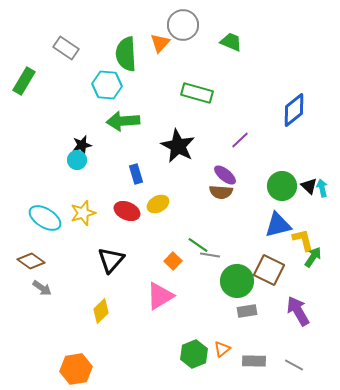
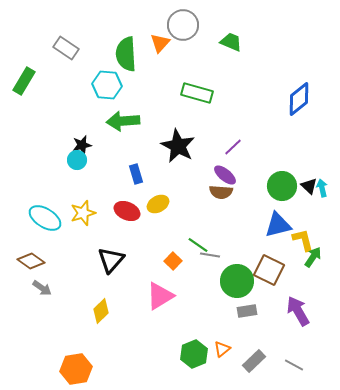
blue diamond at (294, 110): moved 5 px right, 11 px up
purple line at (240, 140): moved 7 px left, 7 px down
gray rectangle at (254, 361): rotated 45 degrees counterclockwise
